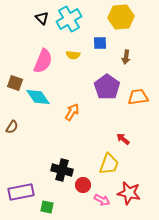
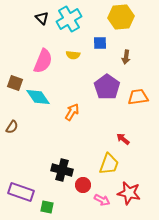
purple rectangle: rotated 30 degrees clockwise
